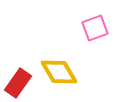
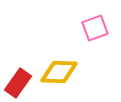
yellow diamond: rotated 57 degrees counterclockwise
